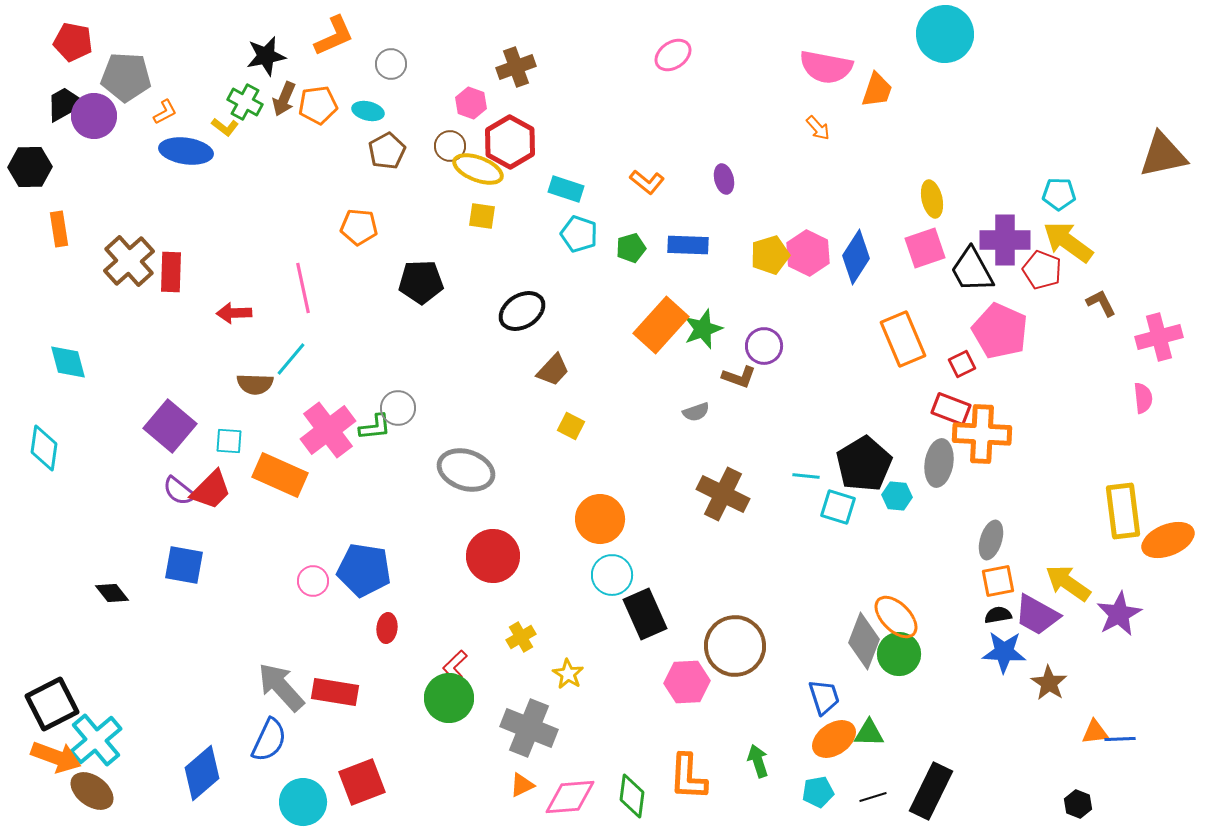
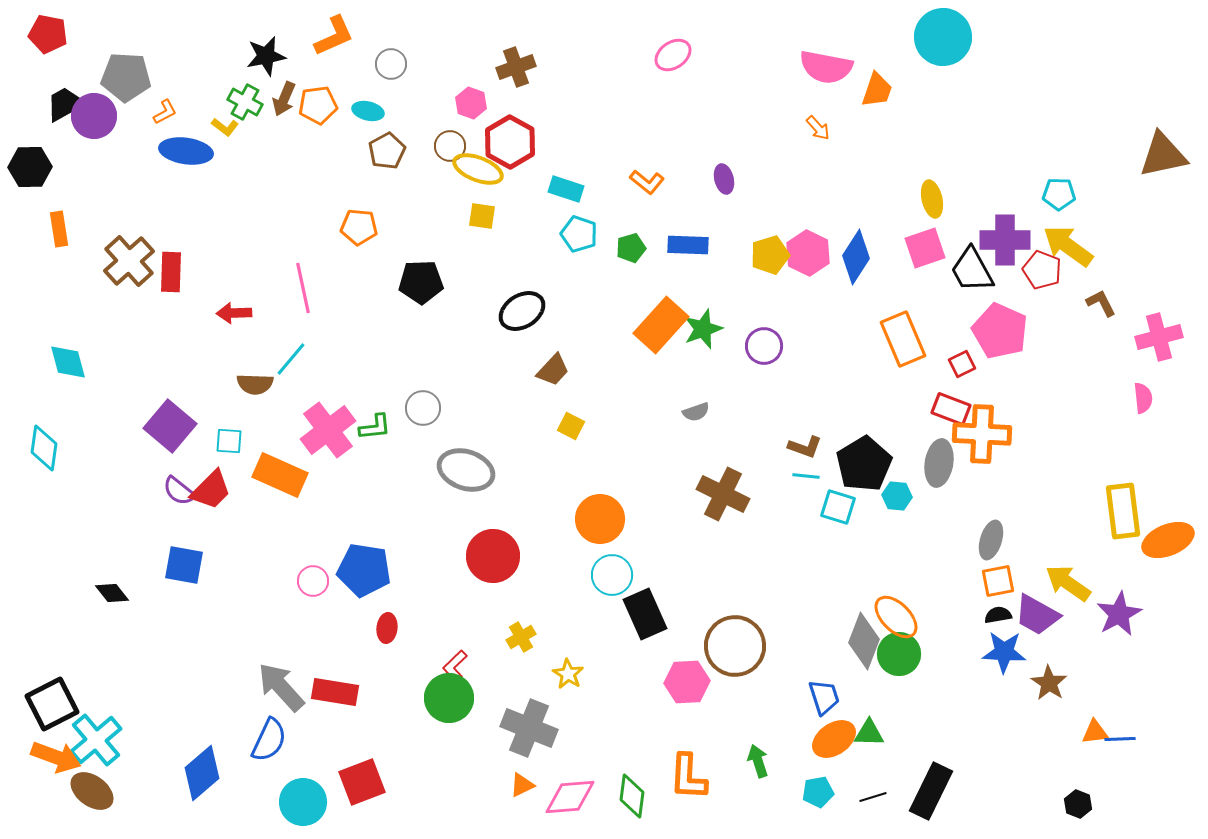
cyan circle at (945, 34): moved 2 px left, 3 px down
red pentagon at (73, 42): moved 25 px left, 8 px up
yellow arrow at (1068, 242): moved 4 px down
brown L-shape at (739, 377): moved 66 px right, 70 px down
gray circle at (398, 408): moved 25 px right
